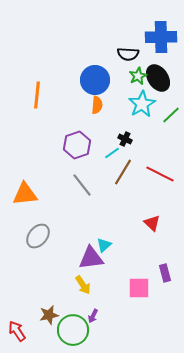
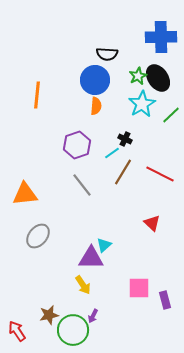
black semicircle: moved 21 px left
orange semicircle: moved 1 px left, 1 px down
purple triangle: rotated 8 degrees clockwise
purple rectangle: moved 27 px down
